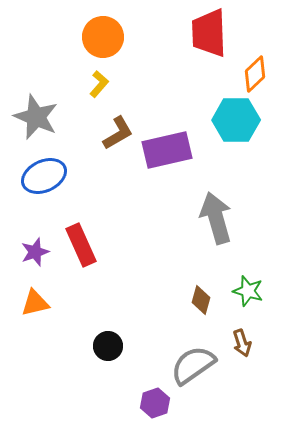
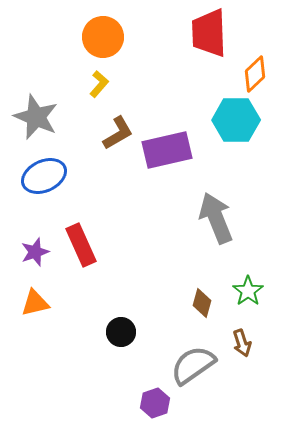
gray arrow: rotated 6 degrees counterclockwise
green star: rotated 20 degrees clockwise
brown diamond: moved 1 px right, 3 px down
black circle: moved 13 px right, 14 px up
